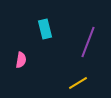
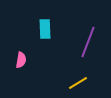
cyan rectangle: rotated 12 degrees clockwise
